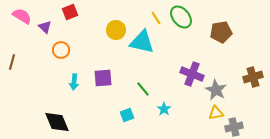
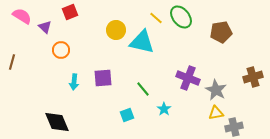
yellow line: rotated 16 degrees counterclockwise
purple cross: moved 4 px left, 4 px down
